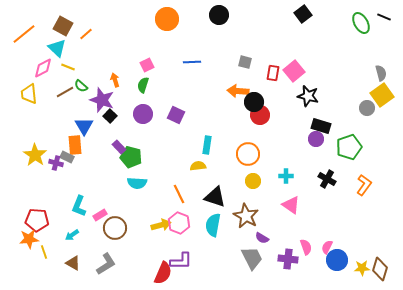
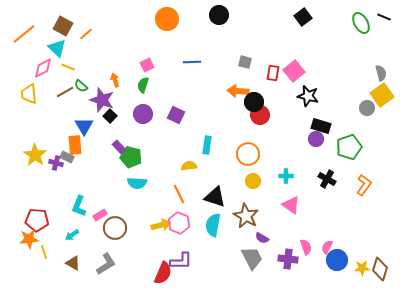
black square at (303, 14): moved 3 px down
yellow semicircle at (198, 166): moved 9 px left
